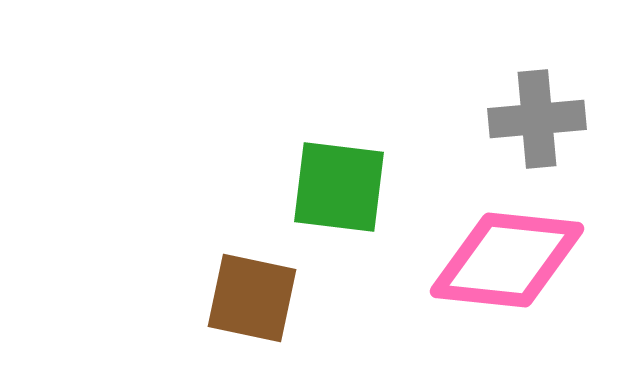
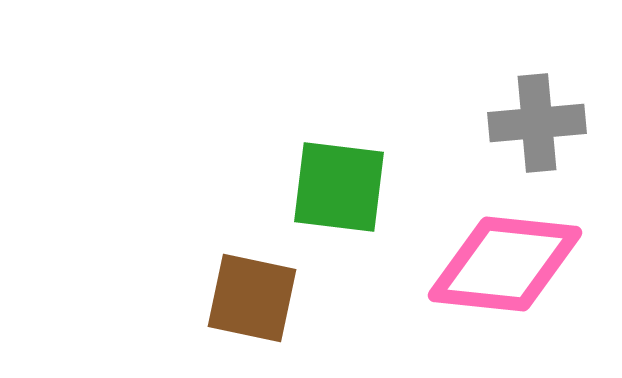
gray cross: moved 4 px down
pink diamond: moved 2 px left, 4 px down
